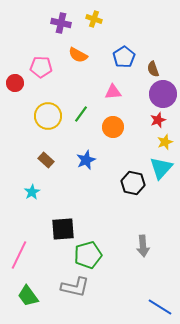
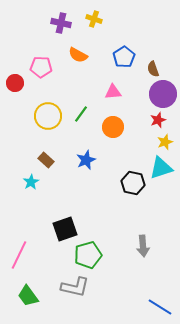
cyan triangle: rotated 30 degrees clockwise
cyan star: moved 1 px left, 10 px up
black square: moved 2 px right; rotated 15 degrees counterclockwise
